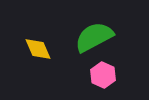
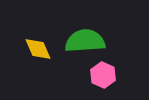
green semicircle: moved 9 px left, 4 px down; rotated 24 degrees clockwise
